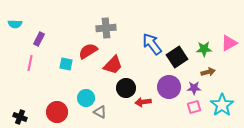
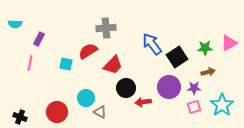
green star: moved 1 px right, 1 px up
